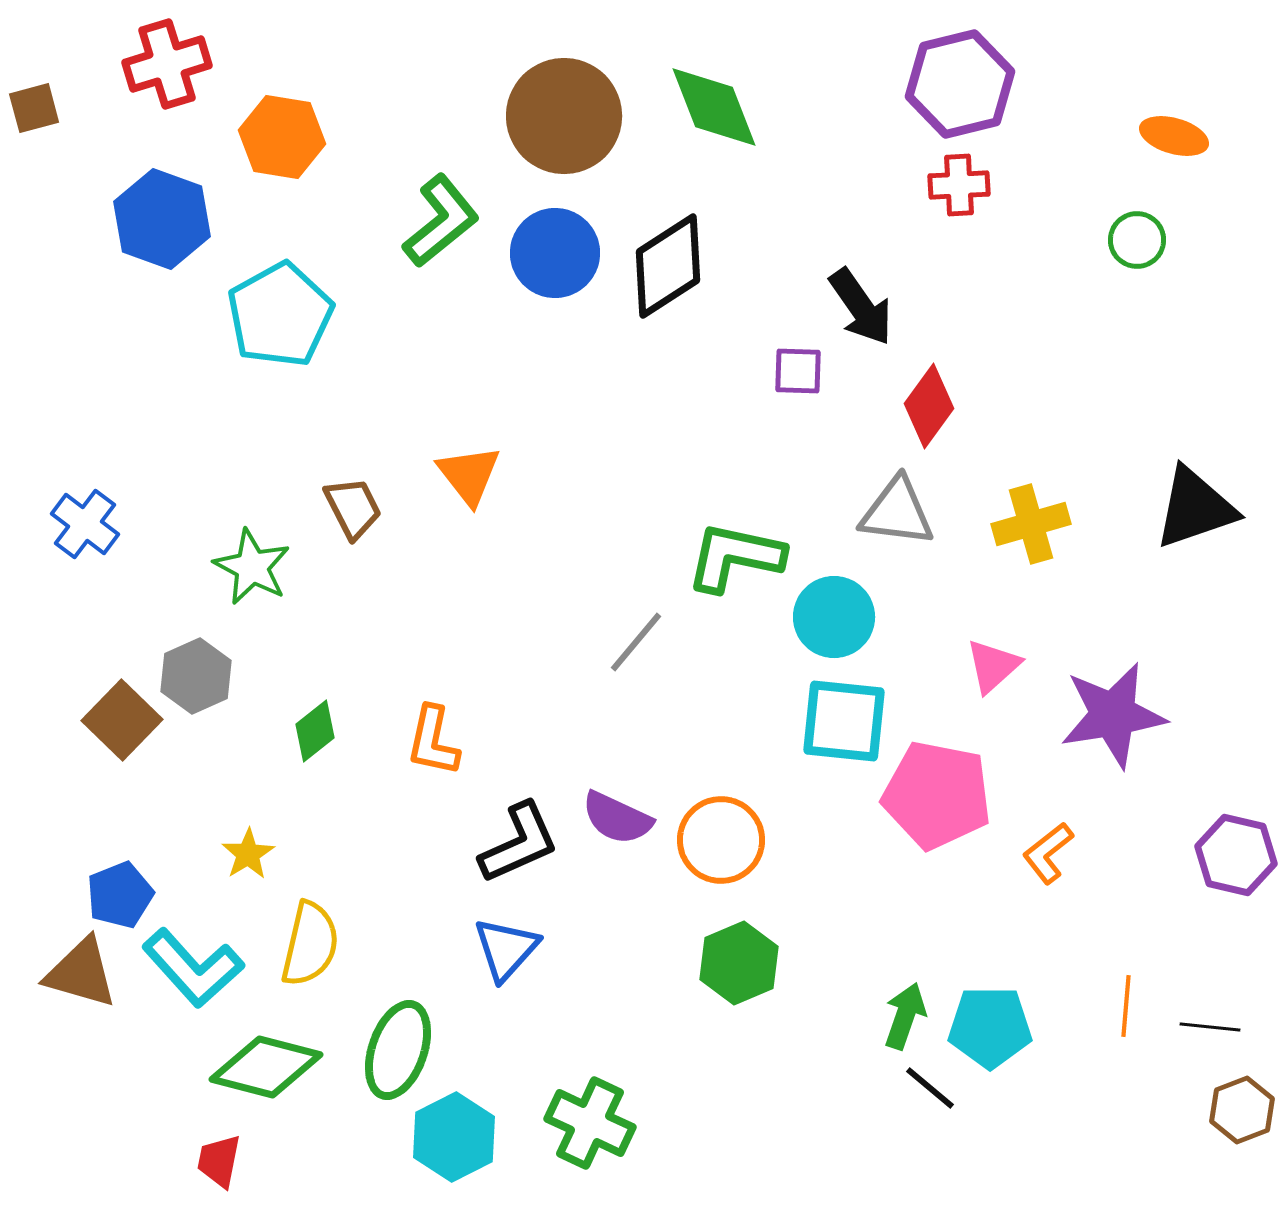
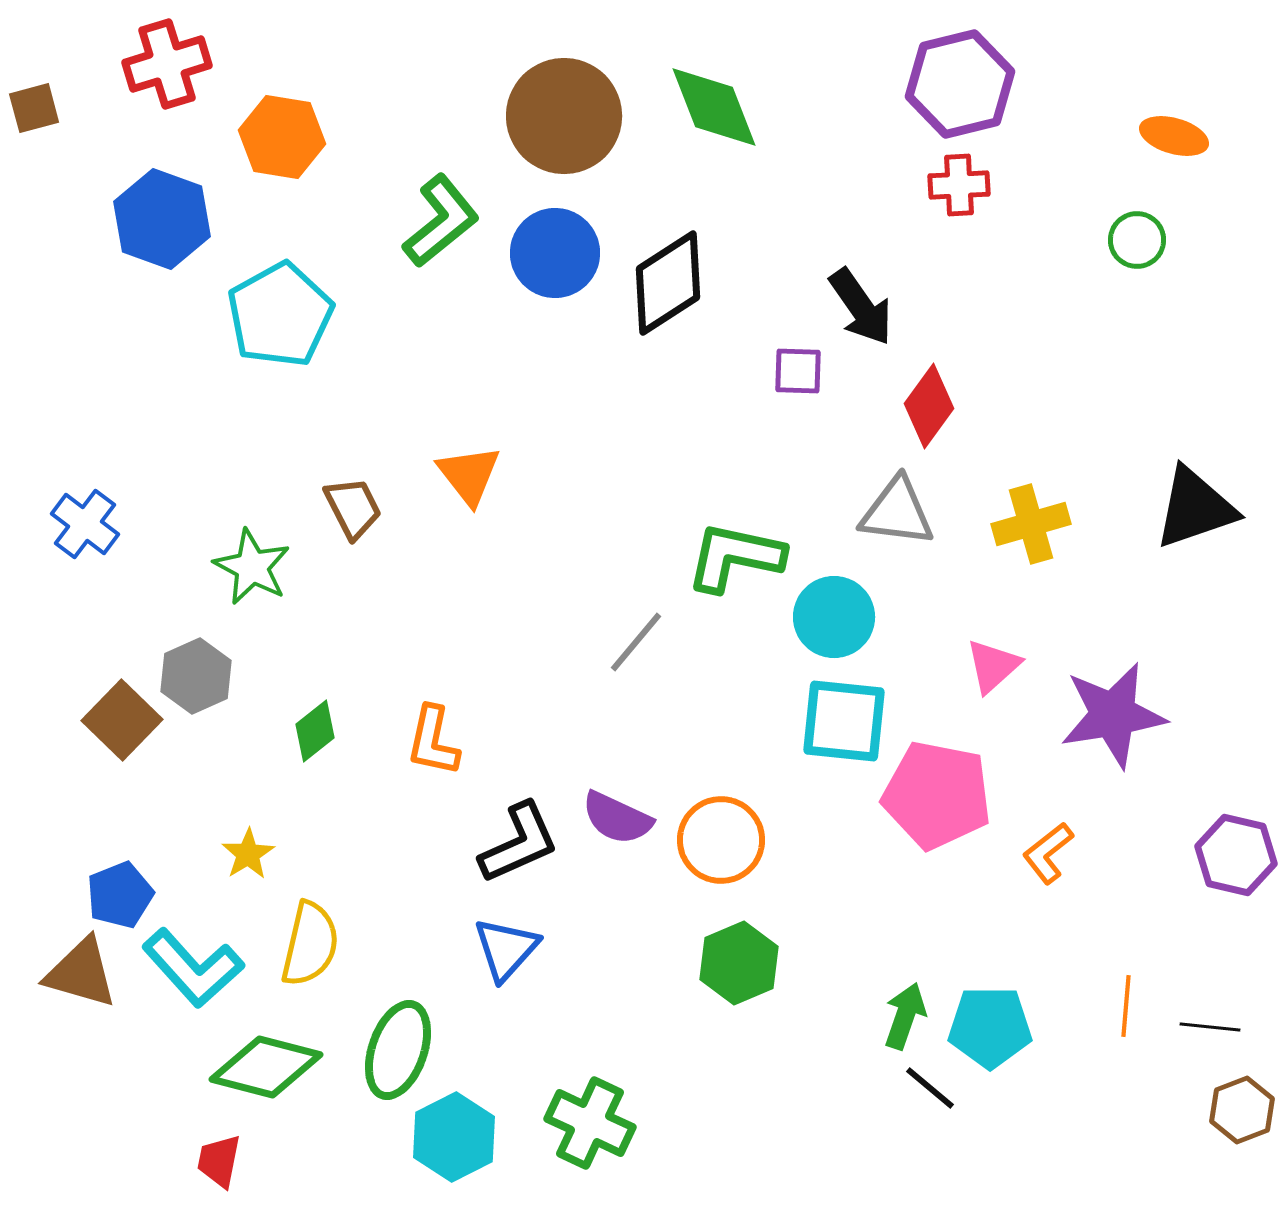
black diamond at (668, 266): moved 17 px down
